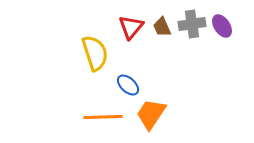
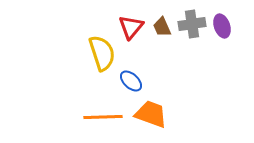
purple ellipse: rotated 15 degrees clockwise
yellow semicircle: moved 7 px right
blue ellipse: moved 3 px right, 4 px up
orange trapezoid: rotated 76 degrees clockwise
